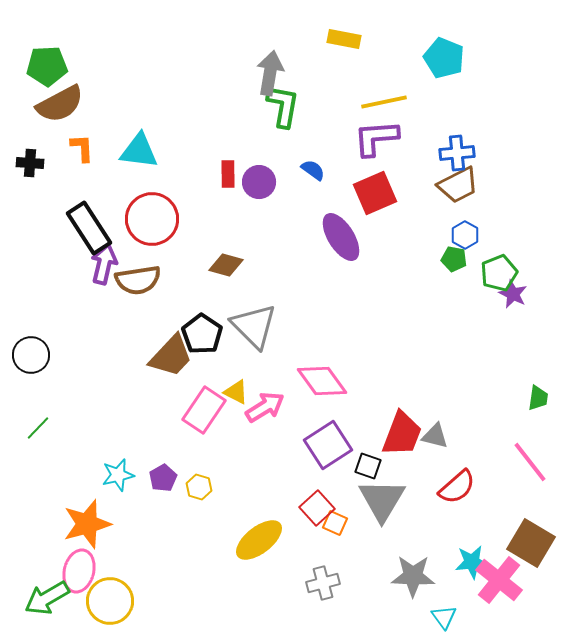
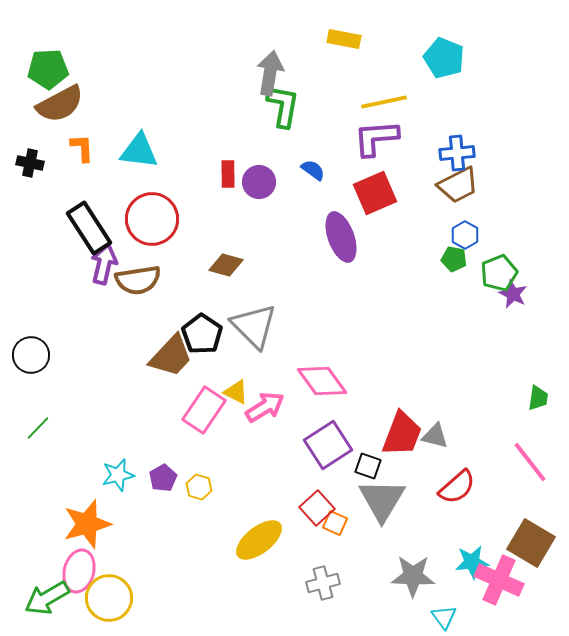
green pentagon at (47, 66): moved 1 px right, 3 px down
black cross at (30, 163): rotated 8 degrees clockwise
purple ellipse at (341, 237): rotated 12 degrees clockwise
pink cross at (499, 580): rotated 15 degrees counterclockwise
yellow circle at (110, 601): moved 1 px left, 3 px up
